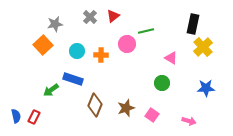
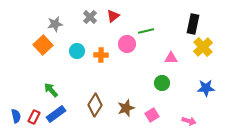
pink triangle: rotated 32 degrees counterclockwise
blue rectangle: moved 17 px left, 35 px down; rotated 54 degrees counterclockwise
green arrow: rotated 84 degrees clockwise
brown diamond: rotated 10 degrees clockwise
pink square: rotated 24 degrees clockwise
